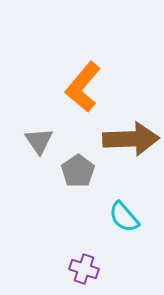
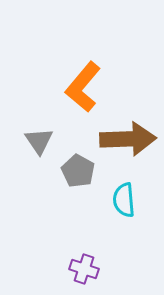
brown arrow: moved 3 px left
gray pentagon: rotated 8 degrees counterclockwise
cyan semicircle: moved 17 px up; rotated 36 degrees clockwise
